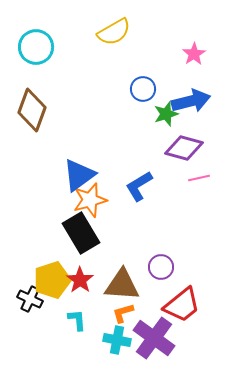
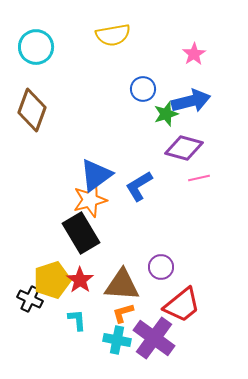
yellow semicircle: moved 1 px left, 3 px down; rotated 20 degrees clockwise
blue triangle: moved 17 px right
